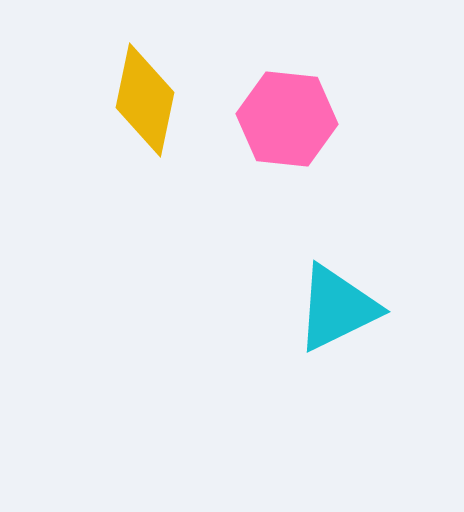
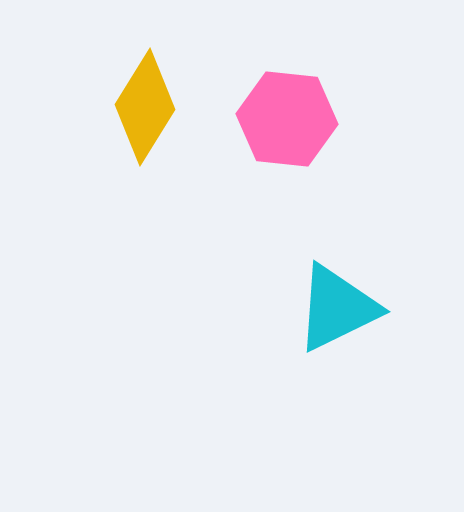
yellow diamond: moved 7 px down; rotated 20 degrees clockwise
